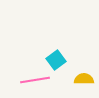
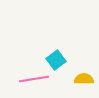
pink line: moved 1 px left, 1 px up
